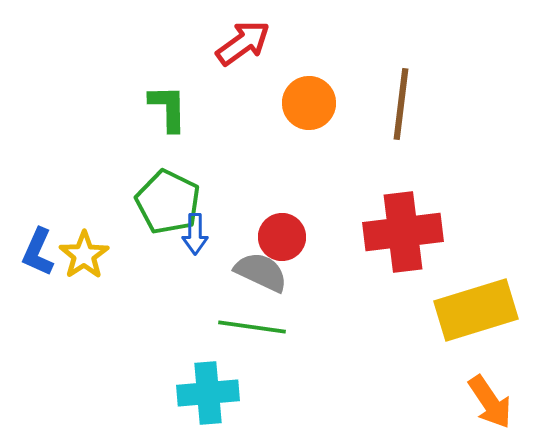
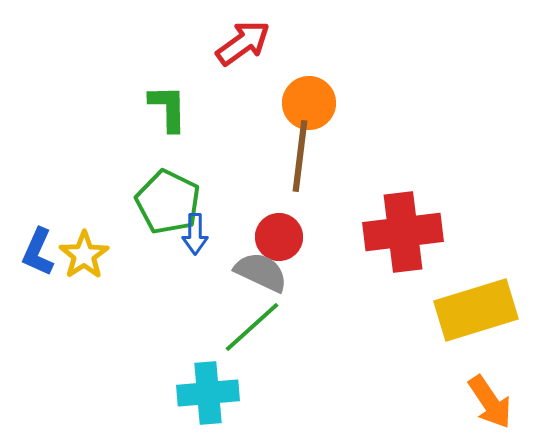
brown line: moved 101 px left, 52 px down
red circle: moved 3 px left
green line: rotated 50 degrees counterclockwise
